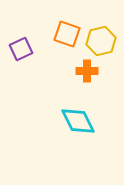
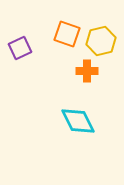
purple square: moved 1 px left, 1 px up
